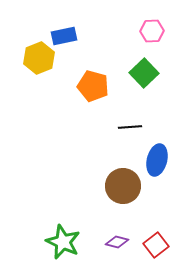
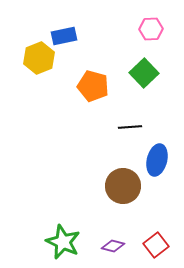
pink hexagon: moved 1 px left, 2 px up
purple diamond: moved 4 px left, 4 px down
